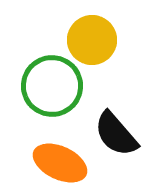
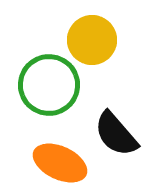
green circle: moved 3 px left, 1 px up
